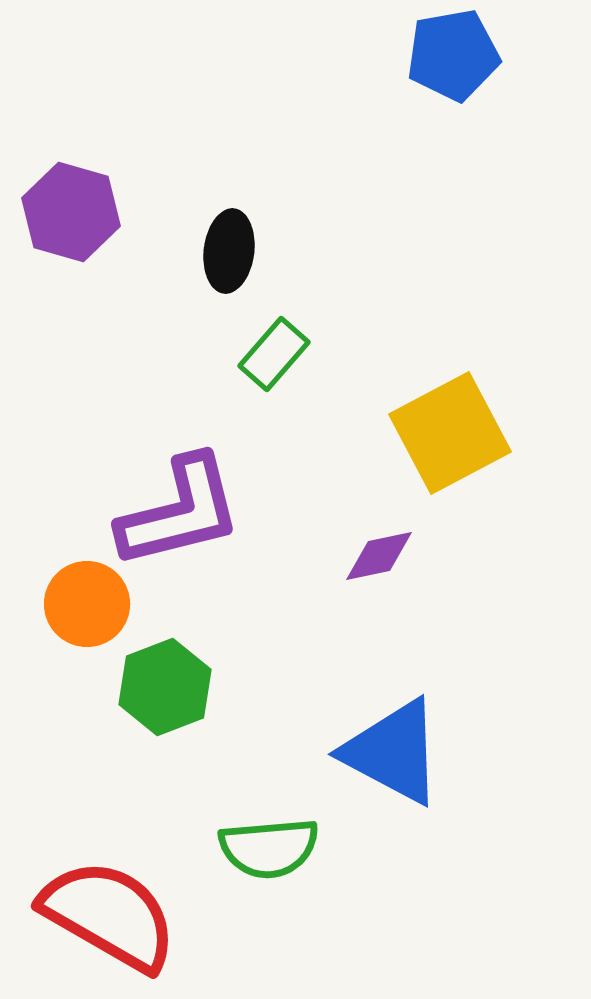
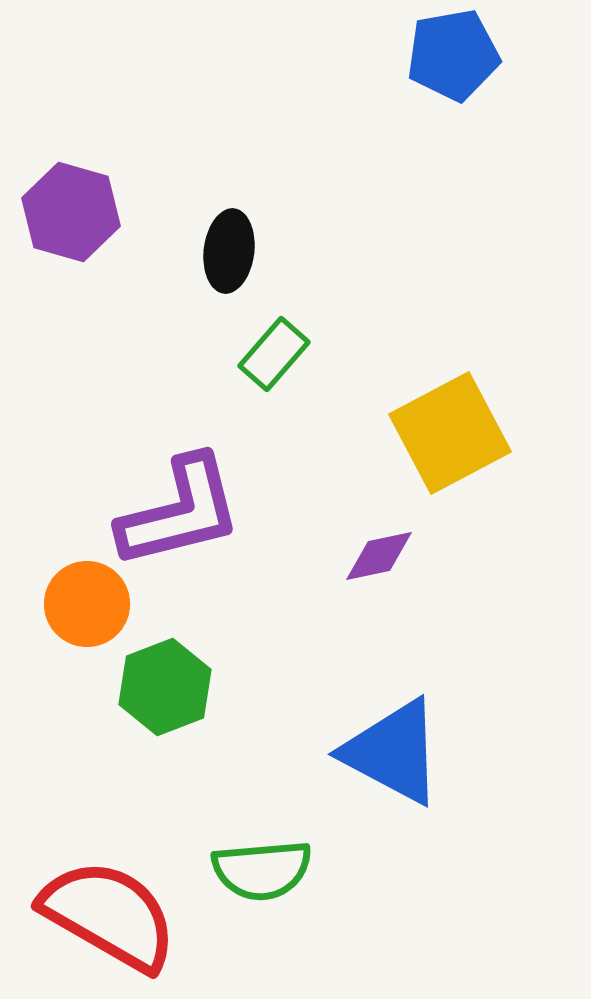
green semicircle: moved 7 px left, 22 px down
